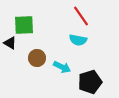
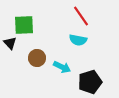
black triangle: rotated 16 degrees clockwise
